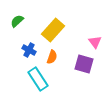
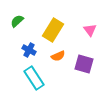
yellow rectangle: rotated 10 degrees counterclockwise
pink triangle: moved 5 px left, 12 px up
orange semicircle: moved 6 px right, 1 px up; rotated 48 degrees clockwise
cyan rectangle: moved 4 px left, 1 px up
